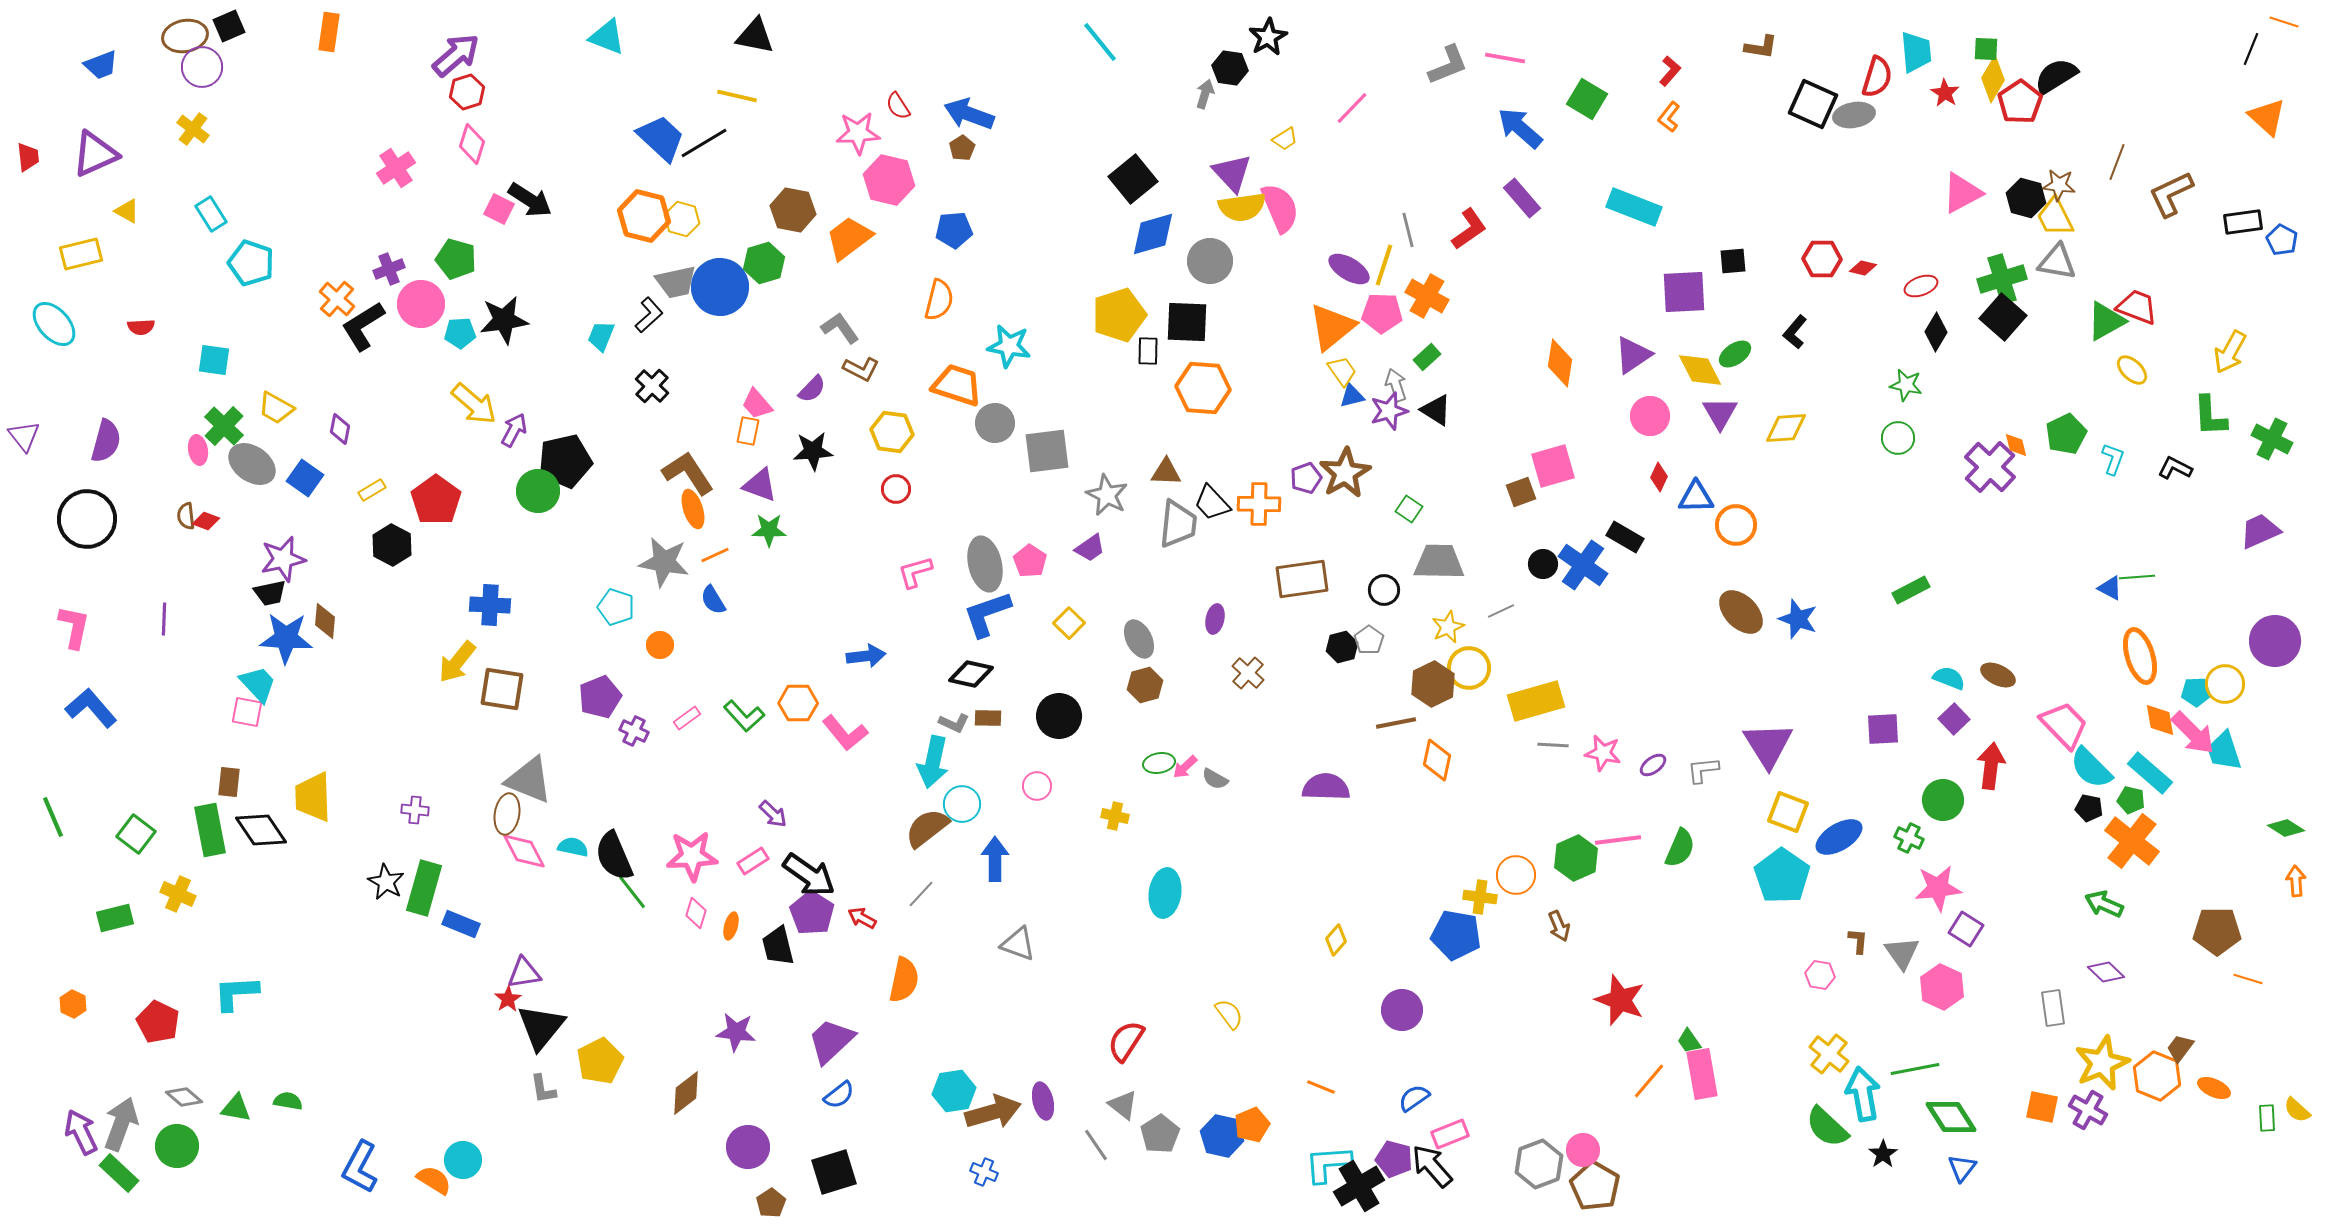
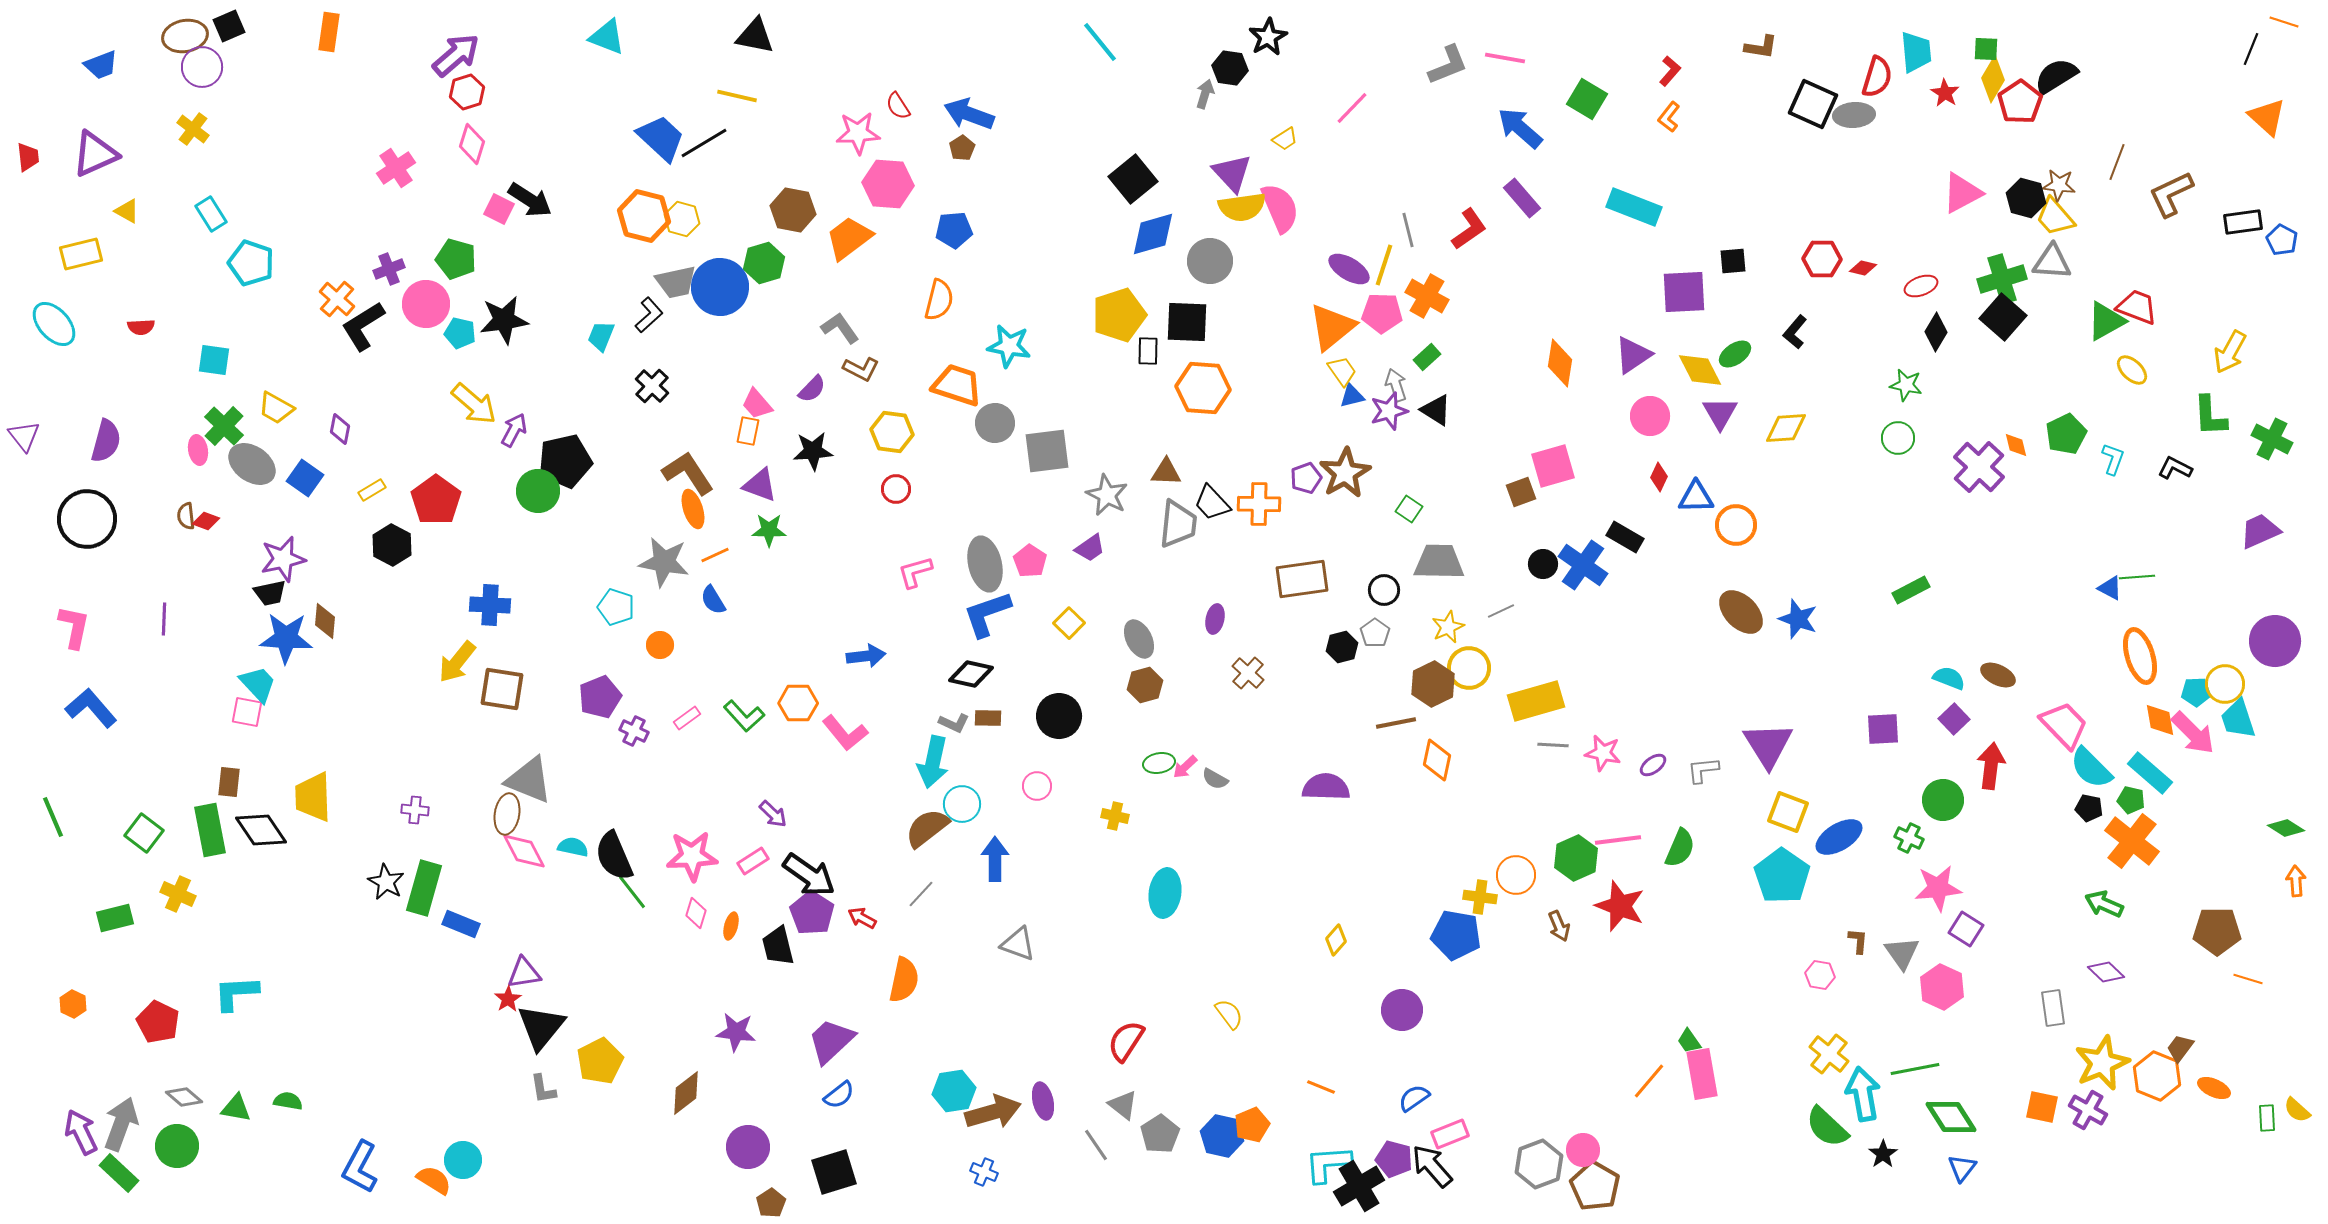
gray ellipse at (1854, 115): rotated 6 degrees clockwise
pink hexagon at (889, 180): moved 1 px left, 4 px down; rotated 9 degrees counterclockwise
yellow trapezoid at (2055, 217): rotated 15 degrees counterclockwise
gray triangle at (2057, 262): moved 5 px left; rotated 6 degrees counterclockwise
pink circle at (421, 304): moved 5 px right
cyan pentagon at (460, 333): rotated 16 degrees clockwise
purple cross at (1990, 467): moved 11 px left
gray pentagon at (1369, 640): moved 6 px right, 7 px up
cyan trapezoid at (2224, 751): moved 14 px right, 32 px up
green square at (136, 834): moved 8 px right, 1 px up
red star at (1620, 1000): moved 94 px up
